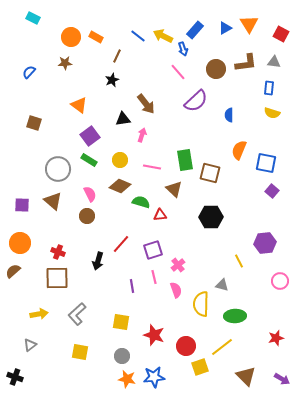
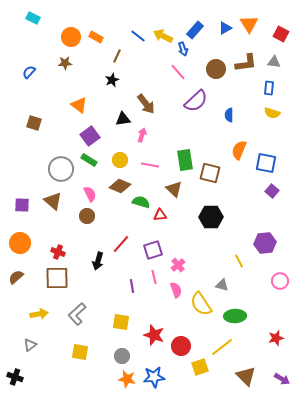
pink line at (152, 167): moved 2 px left, 2 px up
gray circle at (58, 169): moved 3 px right
brown semicircle at (13, 271): moved 3 px right, 6 px down
yellow semicircle at (201, 304): rotated 35 degrees counterclockwise
red circle at (186, 346): moved 5 px left
